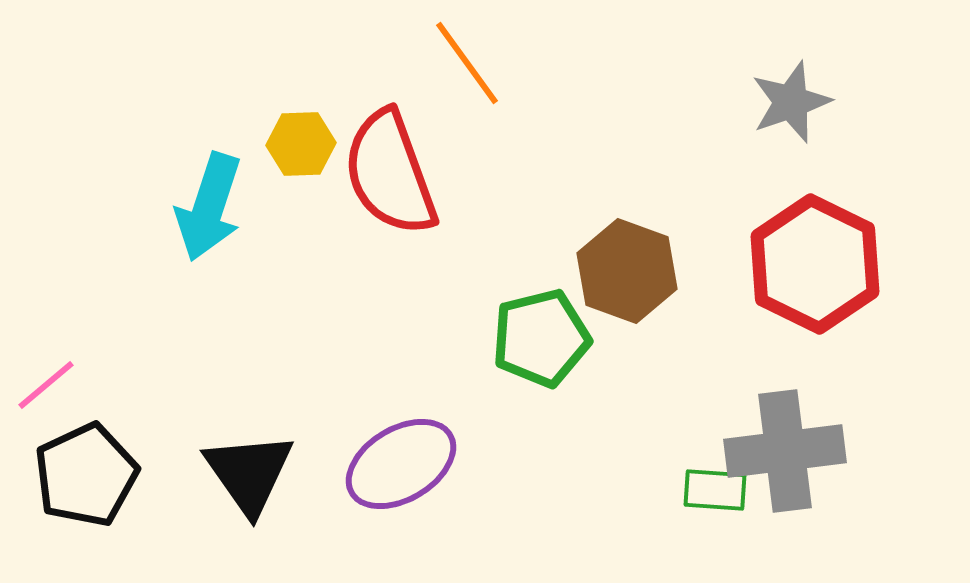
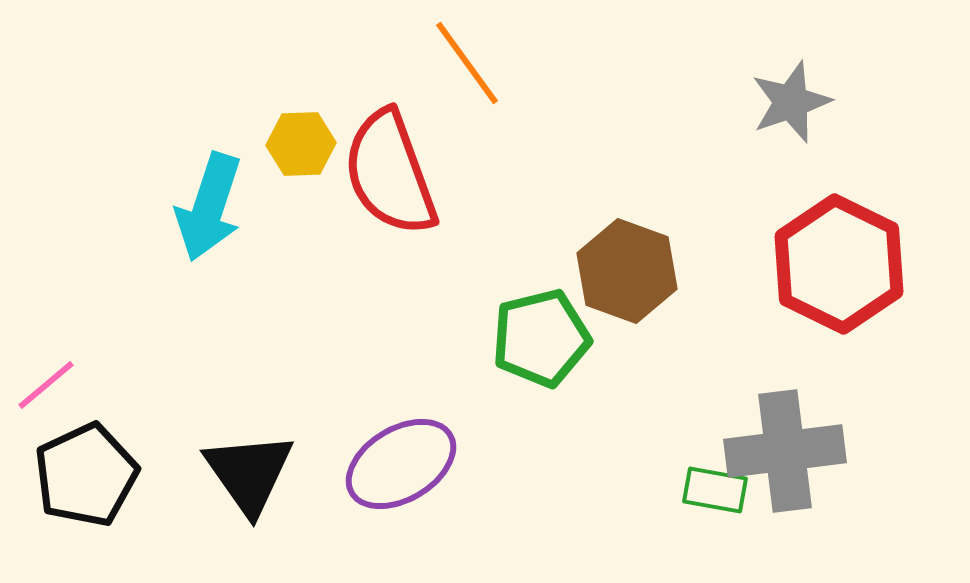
red hexagon: moved 24 px right
green rectangle: rotated 6 degrees clockwise
